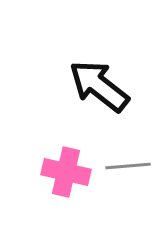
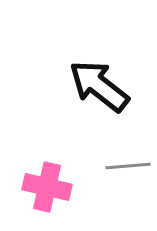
pink cross: moved 19 px left, 15 px down
